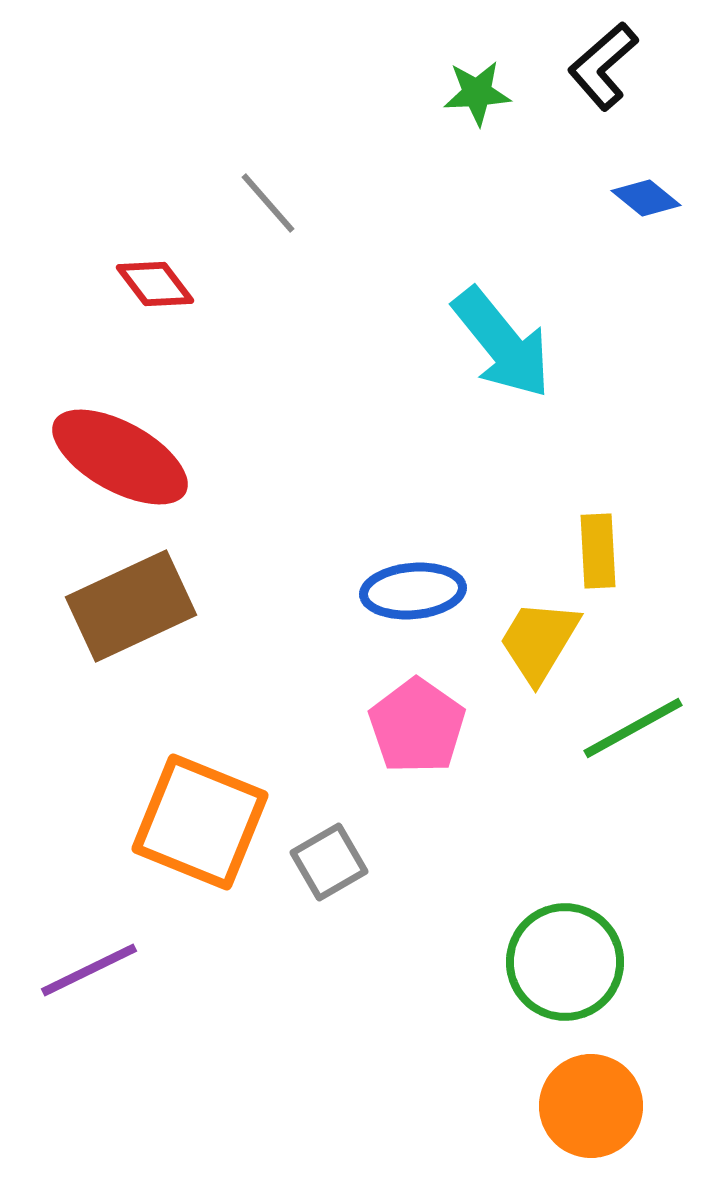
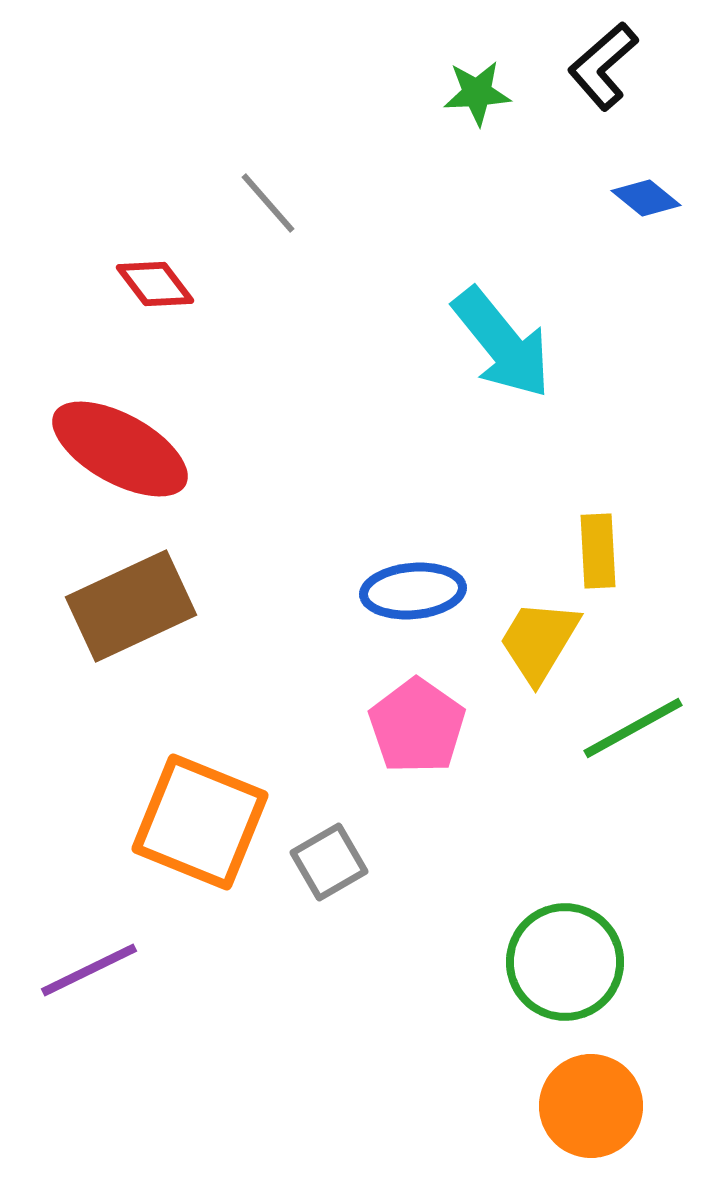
red ellipse: moved 8 px up
